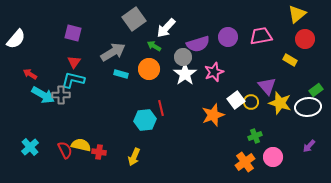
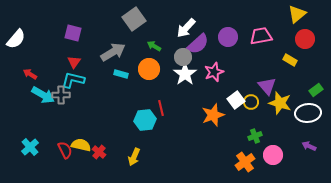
white arrow: moved 20 px right
purple semicircle: rotated 25 degrees counterclockwise
white ellipse: moved 6 px down
purple arrow: rotated 72 degrees clockwise
red cross: rotated 32 degrees clockwise
pink circle: moved 2 px up
